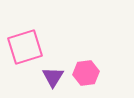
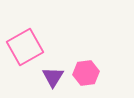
pink square: rotated 12 degrees counterclockwise
